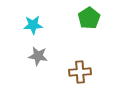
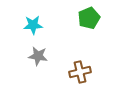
green pentagon: rotated 10 degrees clockwise
brown cross: rotated 10 degrees counterclockwise
